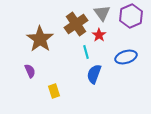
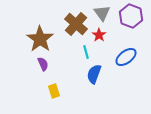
purple hexagon: rotated 15 degrees counterclockwise
brown cross: rotated 15 degrees counterclockwise
blue ellipse: rotated 20 degrees counterclockwise
purple semicircle: moved 13 px right, 7 px up
